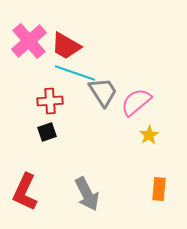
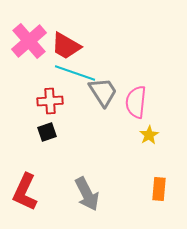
pink semicircle: rotated 44 degrees counterclockwise
